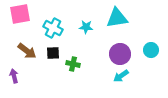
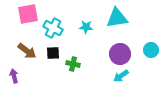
pink square: moved 8 px right
